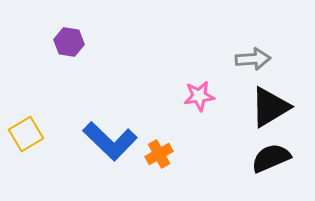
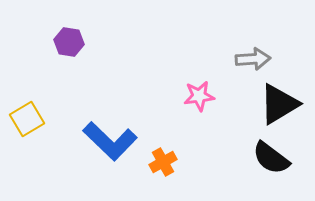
black triangle: moved 9 px right, 3 px up
yellow square: moved 1 px right, 15 px up
orange cross: moved 4 px right, 8 px down
black semicircle: rotated 120 degrees counterclockwise
